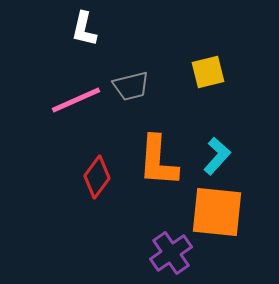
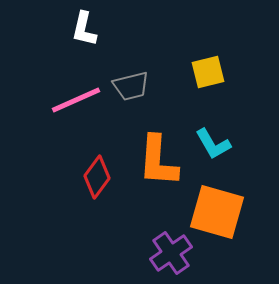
cyan L-shape: moved 4 px left, 12 px up; rotated 108 degrees clockwise
orange square: rotated 10 degrees clockwise
